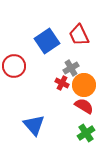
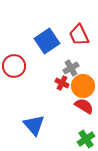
orange circle: moved 1 px left, 1 px down
green cross: moved 6 px down
